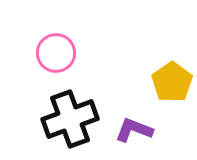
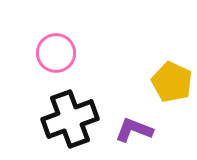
yellow pentagon: rotated 12 degrees counterclockwise
